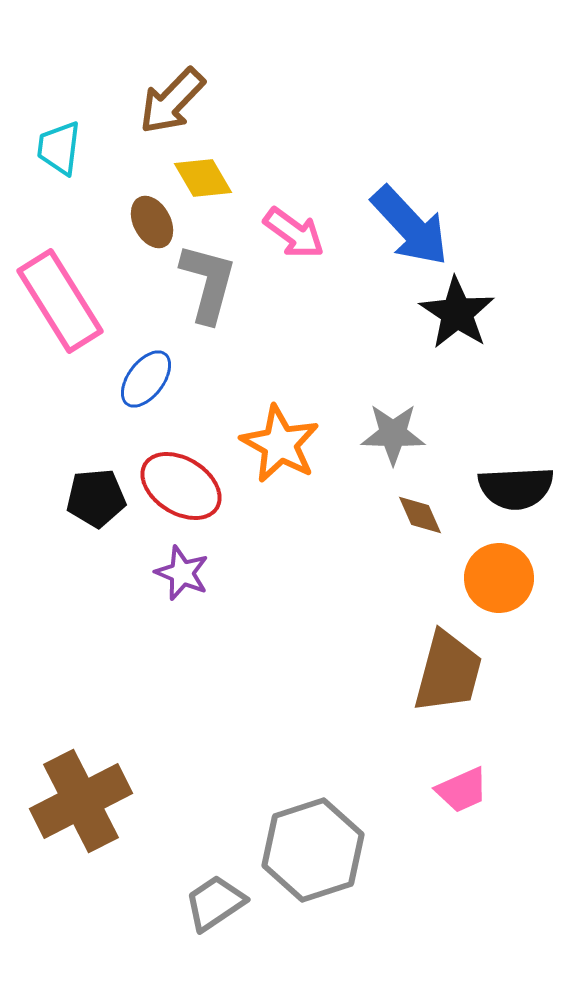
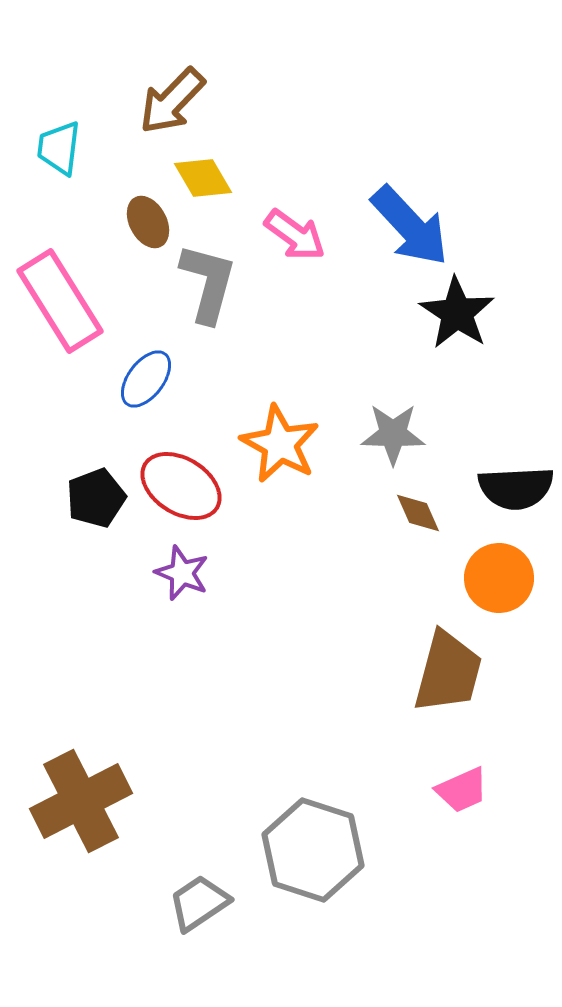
brown ellipse: moved 4 px left
pink arrow: moved 1 px right, 2 px down
black pentagon: rotated 16 degrees counterclockwise
brown diamond: moved 2 px left, 2 px up
gray hexagon: rotated 24 degrees counterclockwise
gray trapezoid: moved 16 px left
